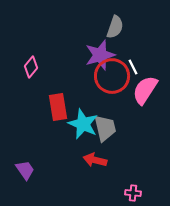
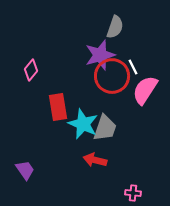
pink diamond: moved 3 px down
gray trapezoid: rotated 32 degrees clockwise
